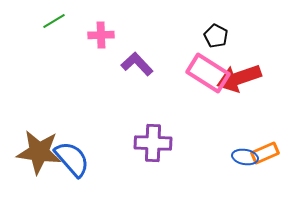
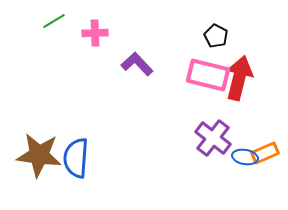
pink cross: moved 6 px left, 2 px up
pink rectangle: moved 2 px down; rotated 18 degrees counterclockwise
red arrow: rotated 123 degrees clockwise
purple cross: moved 60 px right, 5 px up; rotated 36 degrees clockwise
brown star: moved 3 px down
blue semicircle: moved 4 px right, 1 px up; rotated 135 degrees counterclockwise
